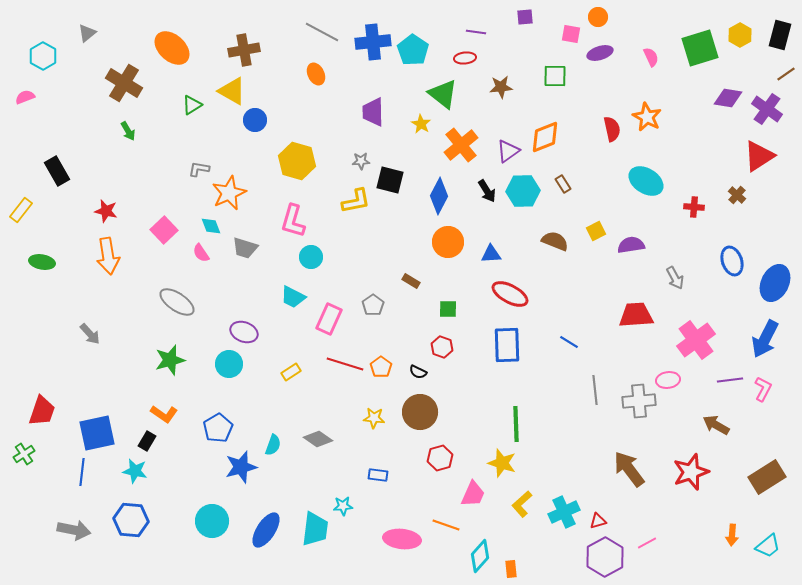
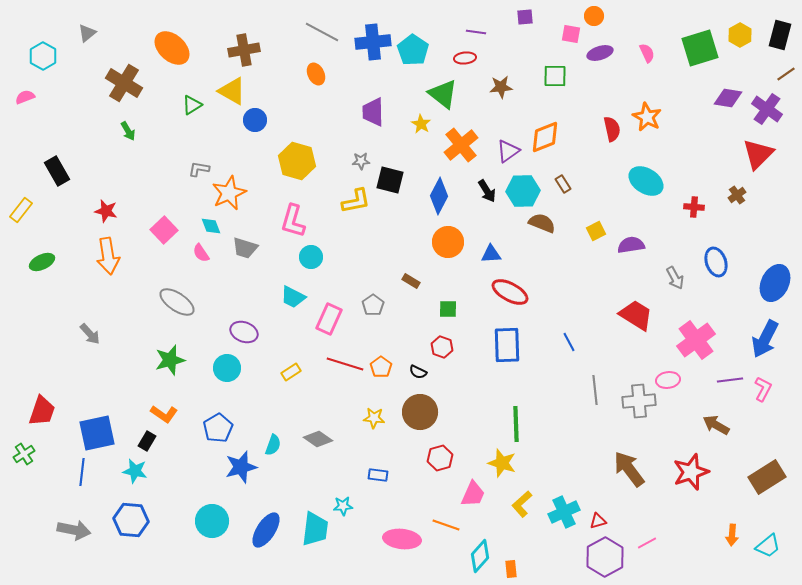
orange circle at (598, 17): moved 4 px left, 1 px up
pink semicircle at (651, 57): moved 4 px left, 4 px up
red triangle at (759, 156): moved 1 px left, 2 px up; rotated 12 degrees counterclockwise
brown cross at (737, 195): rotated 12 degrees clockwise
brown semicircle at (555, 241): moved 13 px left, 18 px up
blue ellipse at (732, 261): moved 16 px left, 1 px down
green ellipse at (42, 262): rotated 35 degrees counterclockwise
red ellipse at (510, 294): moved 2 px up
red trapezoid at (636, 315): rotated 36 degrees clockwise
blue line at (569, 342): rotated 30 degrees clockwise
cyan circle at (229, 364): moved 2 px left, 4 px down
